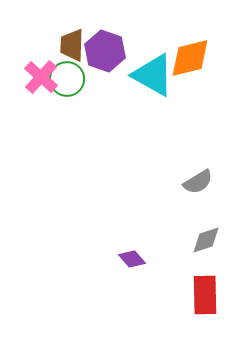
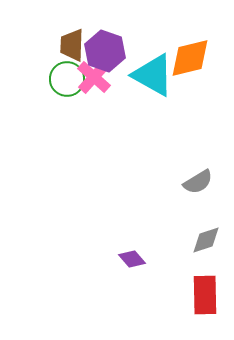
pink cross: moved 53 px right
